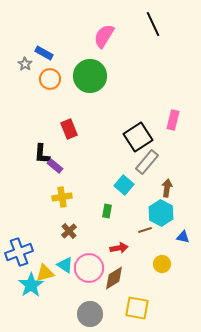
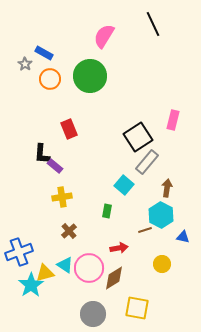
cyan hexagon: moved 2 px down
gray circle: moved 3 px right
